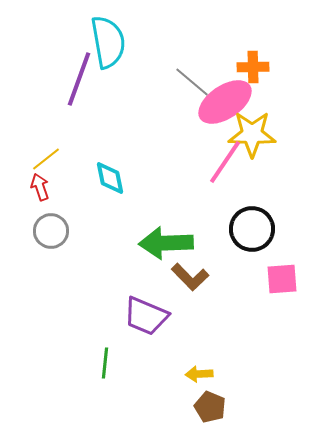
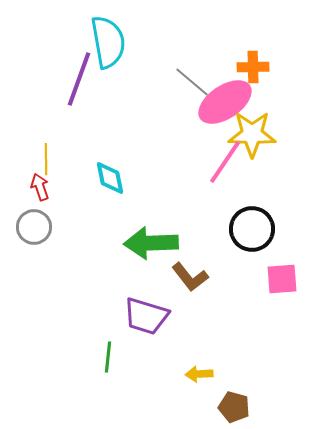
yellow line: rotated 52 degrees counterclockwise
gray circle: moved 17 px left, 4 px up
green arrow: moved 15 px left
brown L-shape: rotated 6 degrees clockwise
purple trapezoid: rotated 6 degrees counterclockwise
green line: moved 3 px right, 6 px up
brown pentagon: moved 24 px right; rotated 8 degrees counterclockwise
